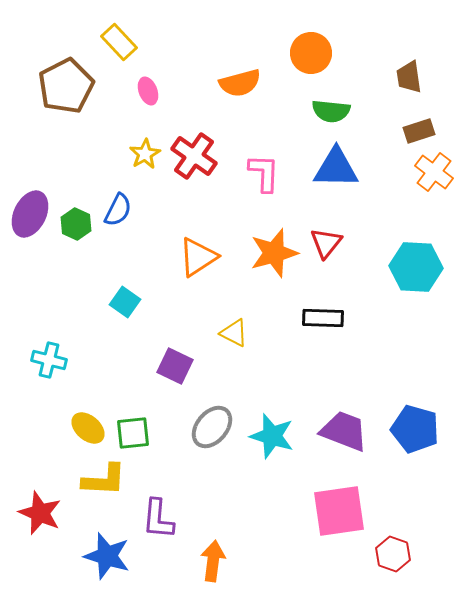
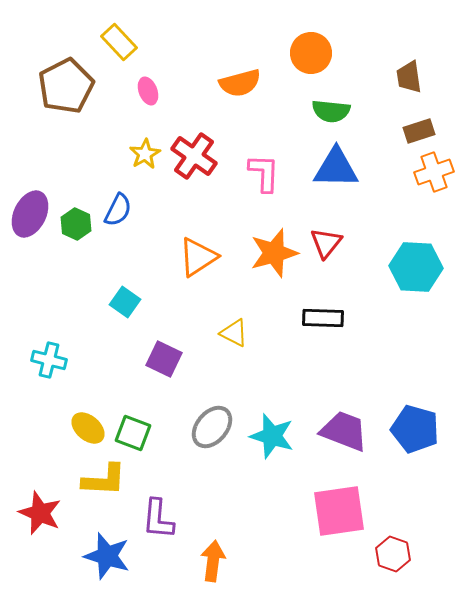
orange cross: rotated 33 degrees clockwise
purple square: moved 11 px left, 7 px up
green square: rotated 27 degrees clockwise
